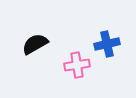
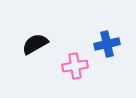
pink cross: moved 2 px left, 1 px down
